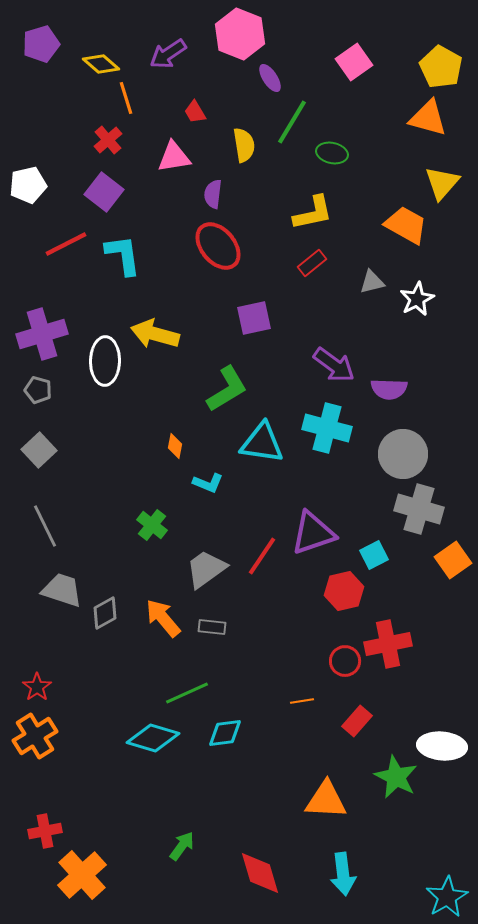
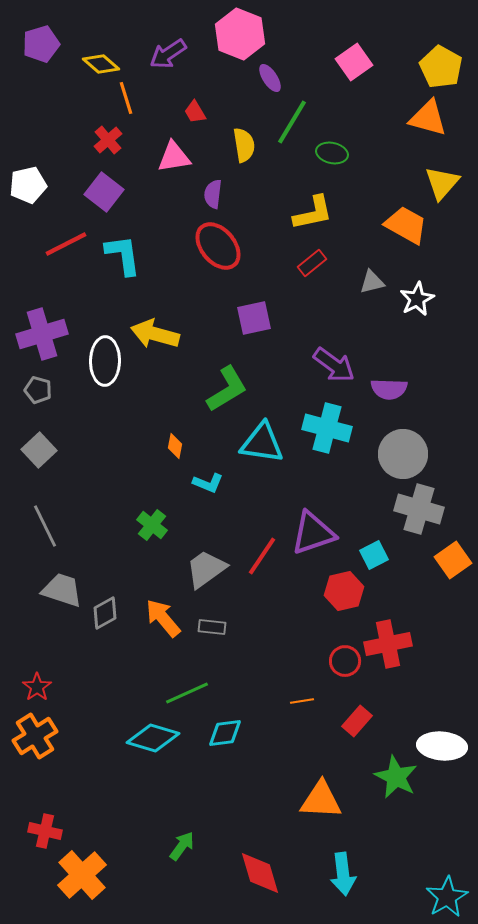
orange triangle at (326, 800): moved 5 px left
red cross at (45, 831): rotated 24 degrees clockwise
